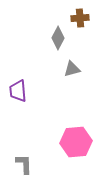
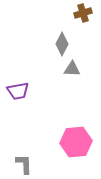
brown cross: moved 3 px right, 5 px up; rotated 12 degrees counterclockwise
gray diamond: moved 4 px right, 6 px down
gray triangle: rotated 18 degrees clockwise
purple trapezoid: rotated 95 degrees counterclockwise
